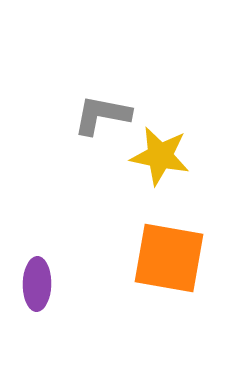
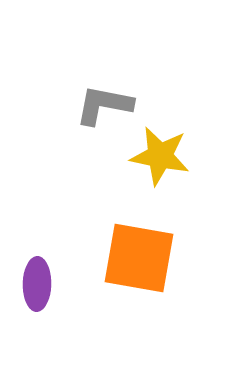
gray L-shape: moved 2 px right, 10 px up
orange square: moved 30 px left
